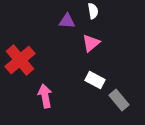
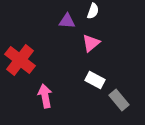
white semicircle: rotated 28 degrees clockwise
red cross: rotated 12 degrees counterclockwise
